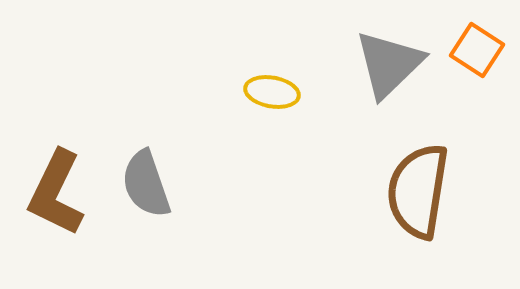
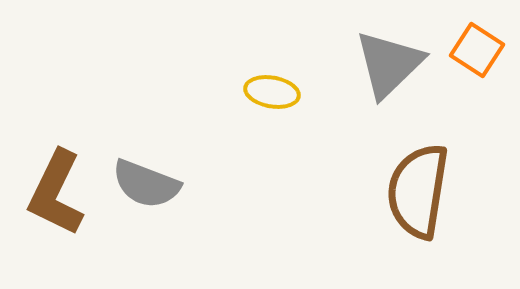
gray semicircle: rotated 50 degrees counterclockwise
